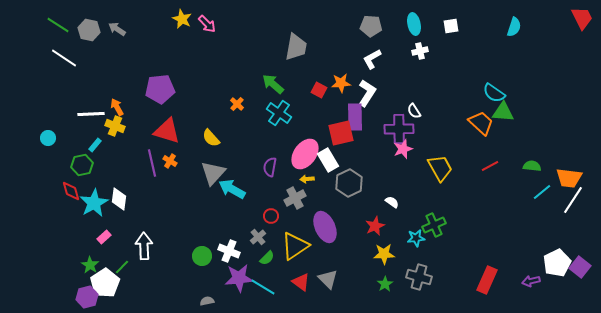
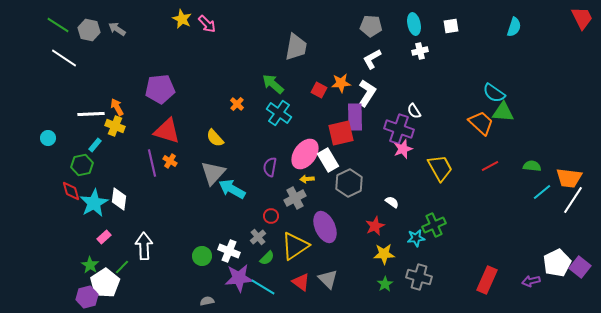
purple cross at (399, 129): rotated 20 degrees clockwise
yellow semicircle at (211, 138): moved 4 px right
